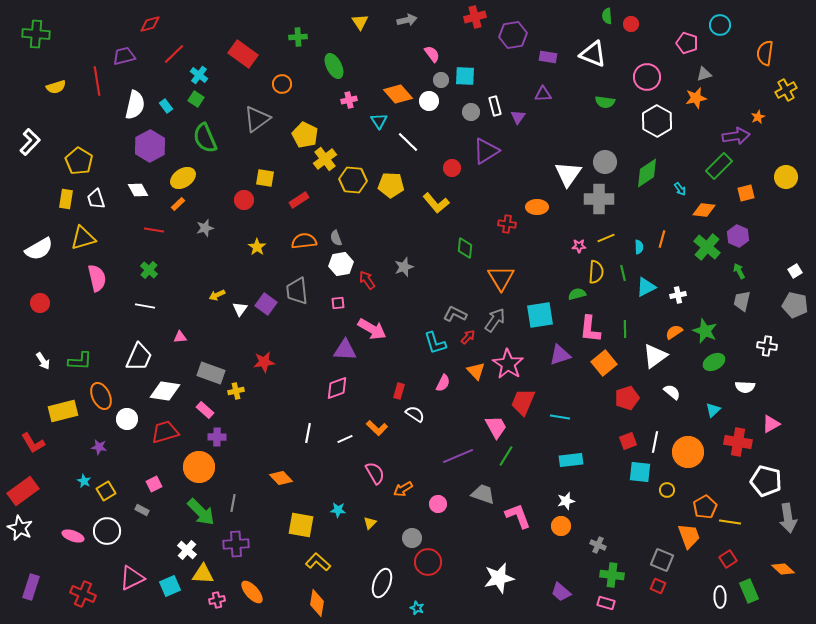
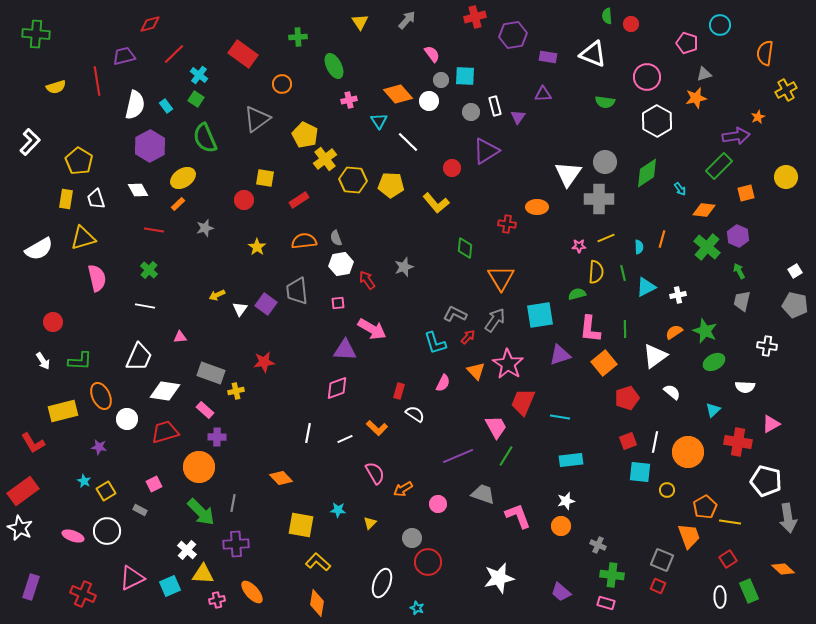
gray arrow at (407, 20): rotated 36 degrees counterclockwise
red circle at (40, 303): moved 13 px right, 19 px down
gray rectangle at (142, 510): moved 2 px left
